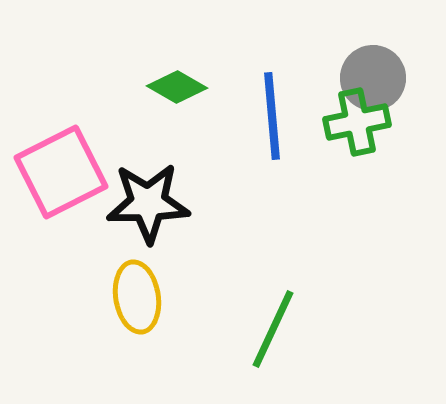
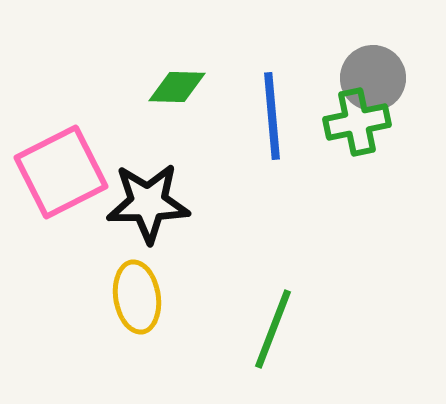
green diamond: rotated 28 degrees counterclockwise
green line: rotated 4 degrees counterclockwise
